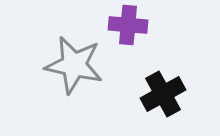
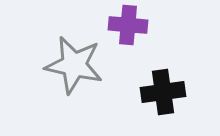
black cross: moved 2 px up; rotated 21 degrees clockwise
